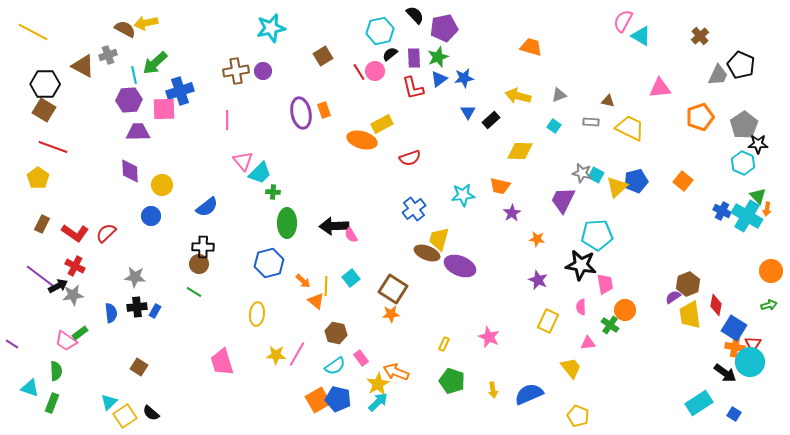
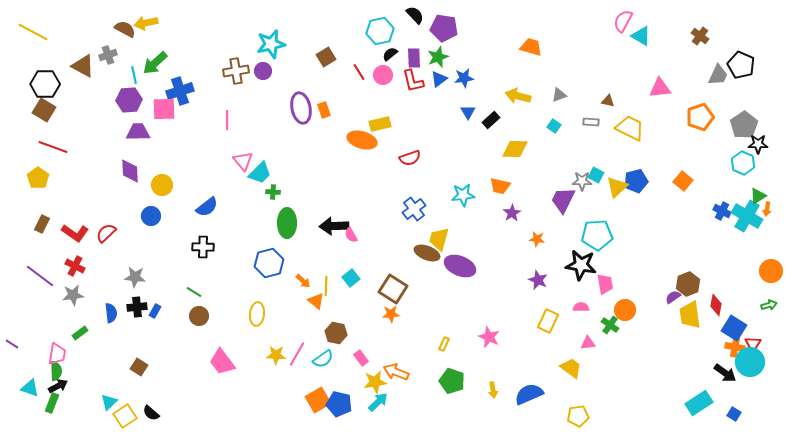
cyan star at (271, 28): moved 16 px down
purple pentagon at (444, 28): rotated 20 degrees clockwise
brown cross at (700, 36): rotated 12 degrees counterclockwise
brown square at (323, 56): moved 3 px right, 1 px down
pink circle at (375, 71): moved 8 px right, 4 px down
red L-shape at (413, 88): moved 7 px up
purple ellipse at (301, 113): moved 5 px up
yellow rectangle at (382, 124): moved 2 px left; rotated 15 degrees clockwise
yellow diamond at (520, 151): moved 5 px left, 2 px up
gray star at (582, 173): moved 8 px down; rotated 12 degrees counterclockwise
green triangle at (758, 196): rotated 42 degrees clockwise
brown circle at (199, 264): moved 52 px down
black arrow at (58, 286): moved 100 px down
pink semicircle at (581, 307): rotated 91 degrees clockwise
pink trapezoid at (66, 341): moved 9 px left, 13 px down; rotated 115 degrees counterclockwise
pink trapezoid at (222, 362): rotated 20 degrees counterclockwise
cyan semicircle at (335, 366): moved 12 px left, 7 px up
yellow trapezoid at (571, 368): rotated 15 degrees counterclockwise
yellow star at (378, 384): moved 3 px left, 2 px up; rotated 20 degrees clockwise
blue pentagon at (338, 399): moved 1 px right, 5 px down
yellow pentagon at (578, 416): rotated 30 degrees counterclockwise
